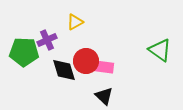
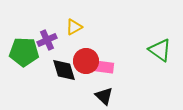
yellow triangle: moved 1 px left, 5 px down
